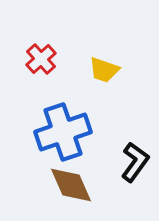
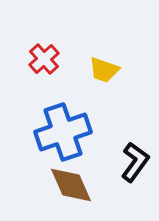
red cross: moved 3 px right
